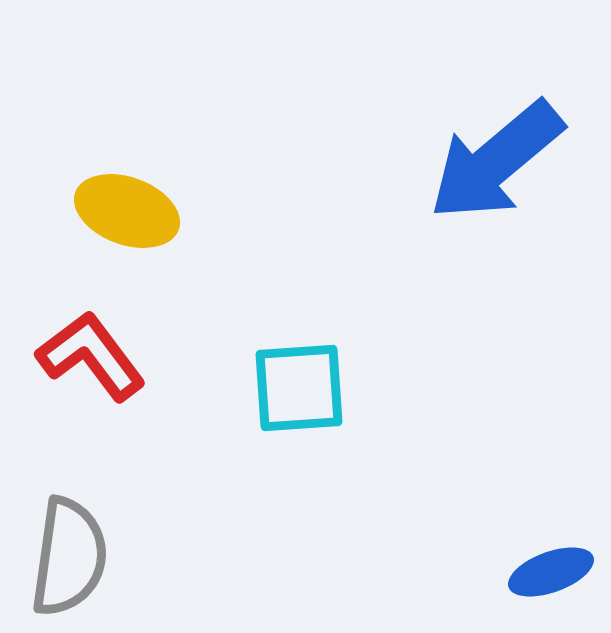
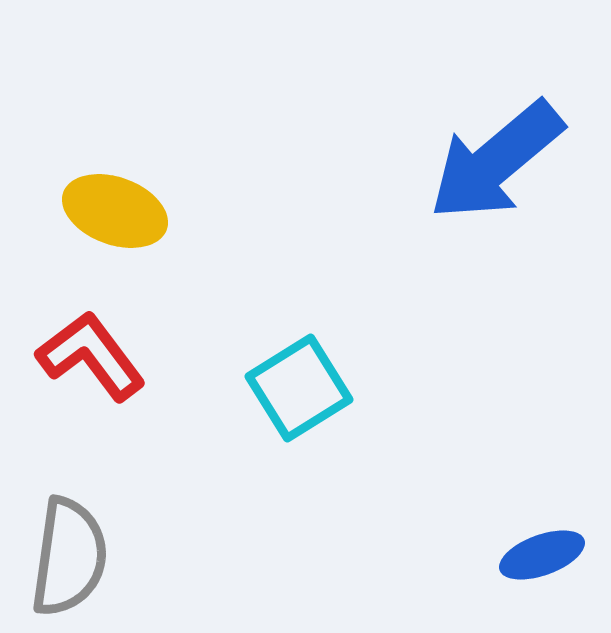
yellow ellipse: moved 12 px left
cyan square: rotated 28 degrees counterclockwise
blue ellipse: moved 9 px left, 17 px up
